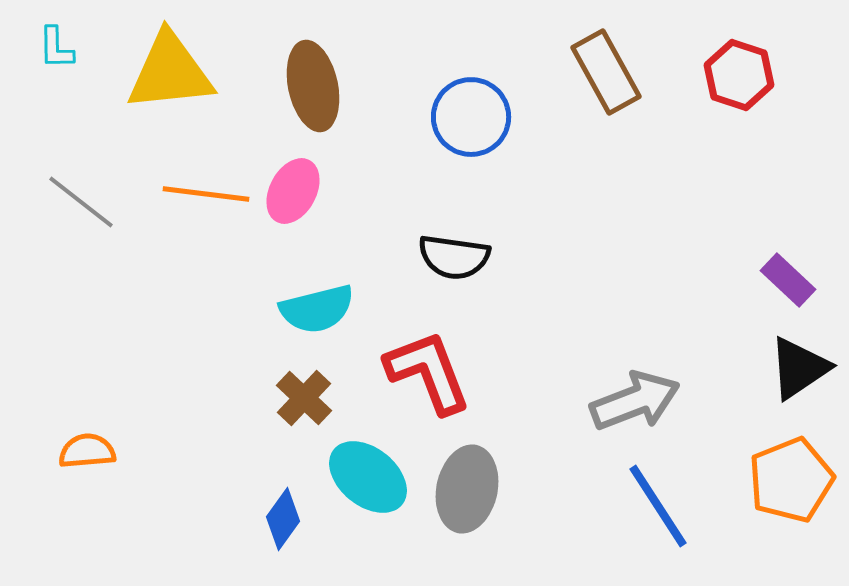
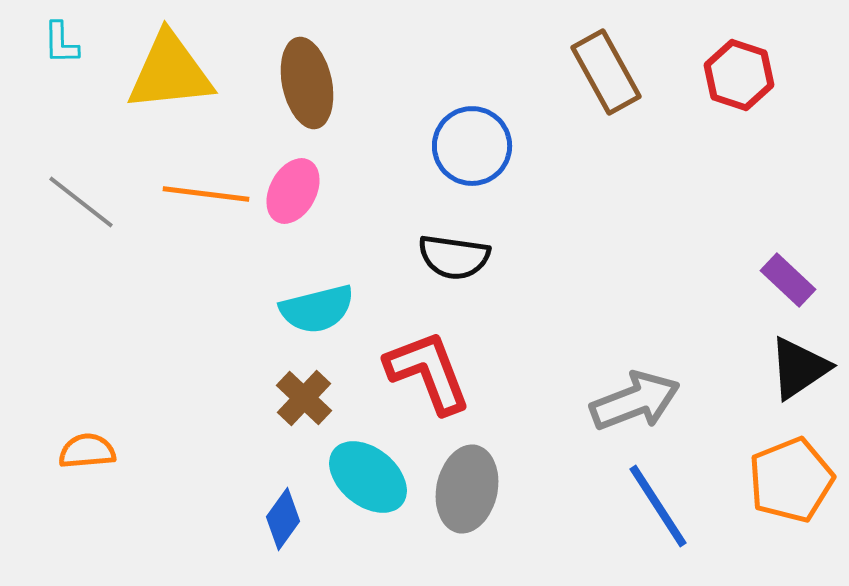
cyan L-shape: moved 5 px right, 5 px up
brown ellipse: moved 6 px left, 3 px up
blue circle: moved 1 px right, 29 px down
